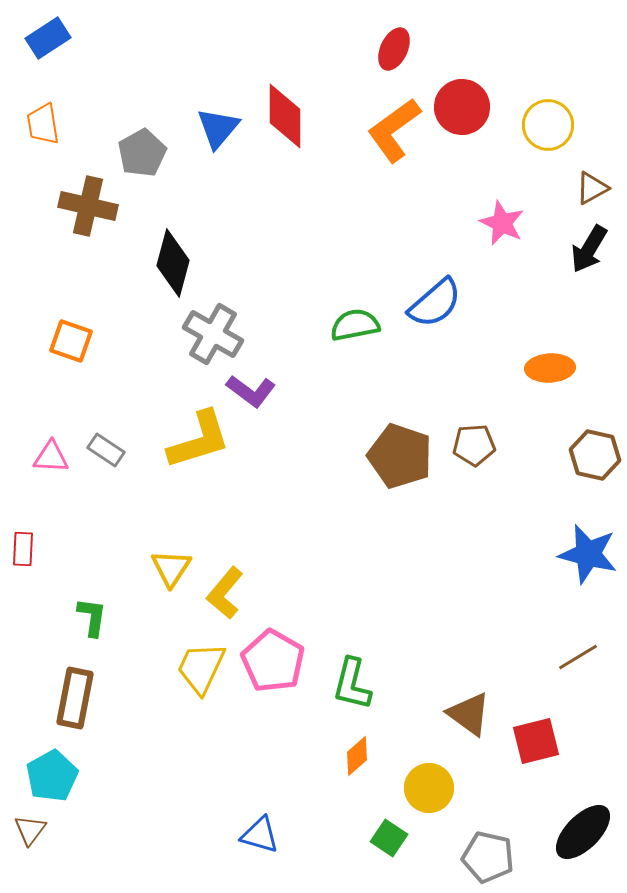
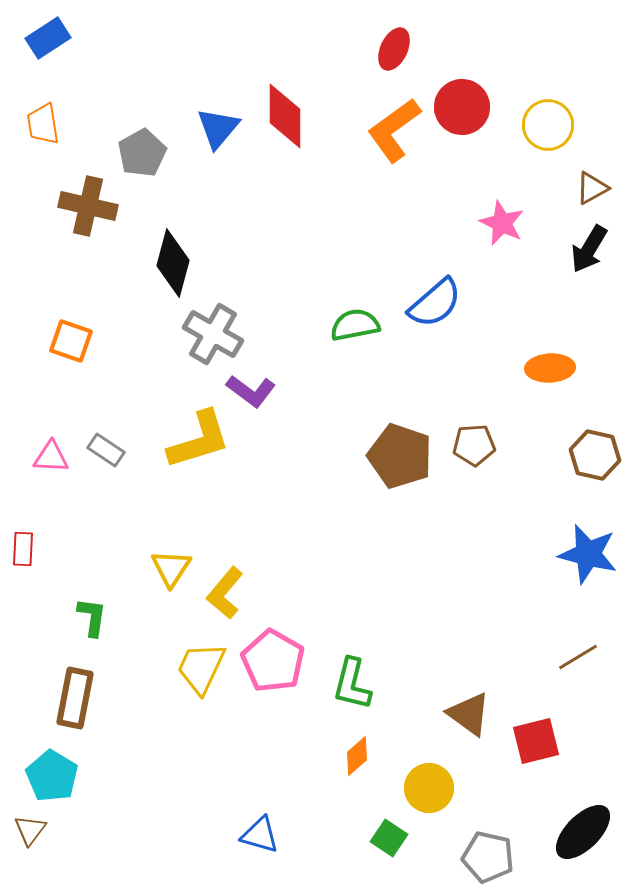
cyan pentagon at (52, 776): rotated 12 degrees counterclockwise
